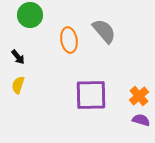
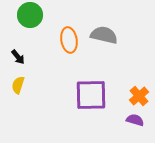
gray semicircle: moved 4 px down; rotated 36 degrees counterclockwise
purple semicircle: moved 6 px left
